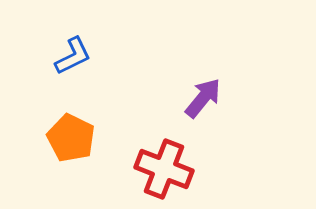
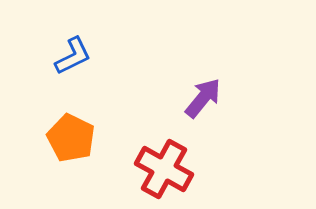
red cross: rotated 8 degrees clockwise
